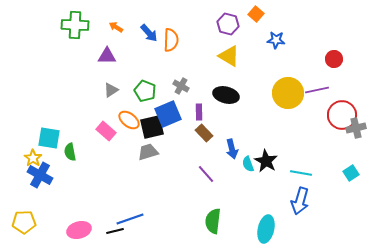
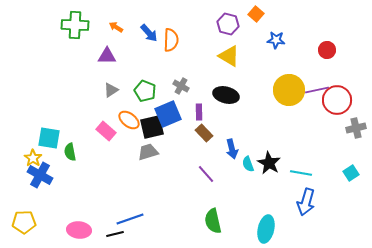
red circle at (334, 59): moved 7 px left, 9 px up
yellow circle at (288, 93): moved 1 px right, 3 px up
red circle at (342, 115): moved 5 px left, 15 px up
black star at (266, 161): moved 3 px right, 2 px down
blue arrow at (300, 201): moved 6 px right, 1 px down
green semicircle at (213, 221): rotated 20 degrees counterclockwise
pink ellipse at (79, 230): rotated 20 degrees clockwise
black line at (115, 231): moved 3 px down
